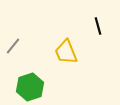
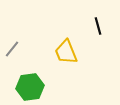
gray line: moved 1 px left, 3 px down
green hexagon: rotated 12 degrees clockwise
